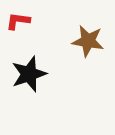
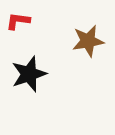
brown star: rotated 20 degrees counterclockwise
